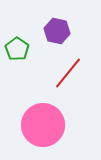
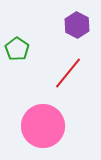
purple hexagon: moved 20 px right, 6 px up; rotated 15 degrees clockwise
pink circle: moved 1 px down
